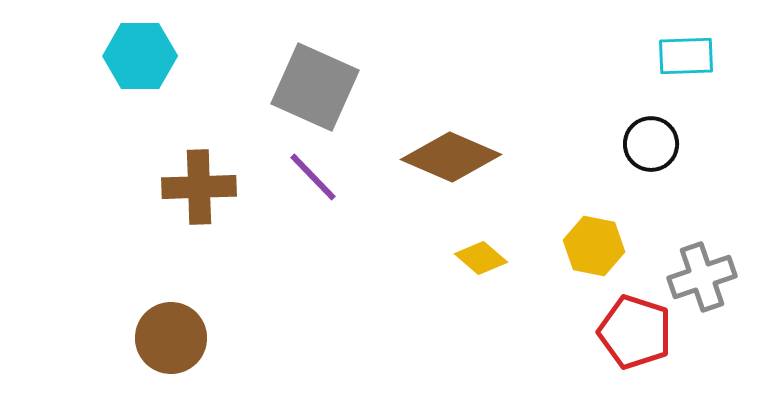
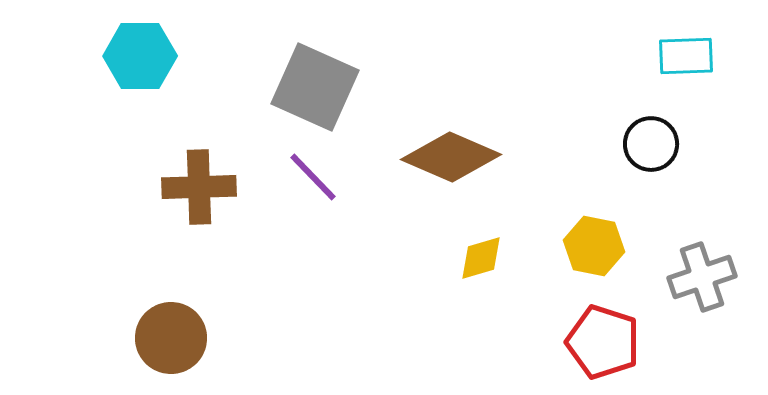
yellow diamond: rotated 57 degrees counterclockwise
red pentagon: moved 32 px left, 10 px down
